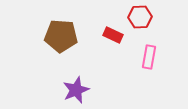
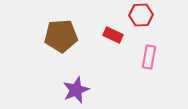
red hexagon: moved 1 px right, 2 px up
brown pentagon: rotated 8 degrees counterclockwise
